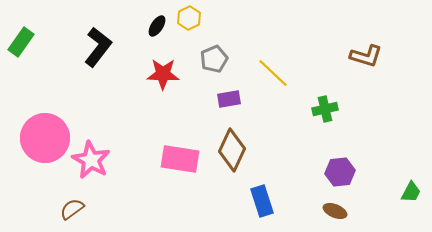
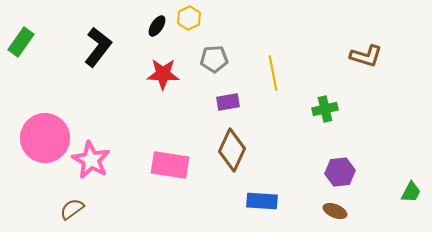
gray pentagon: rotated 20 degrees clockwise
yellow line: rotated 36 degrees clockwise
purple rectangle: moved 1 px left, 3 px down
pink rectangle: moved 10 px left, 6 px down
blue rectangle: rotated 68 degrees counterclockwise
